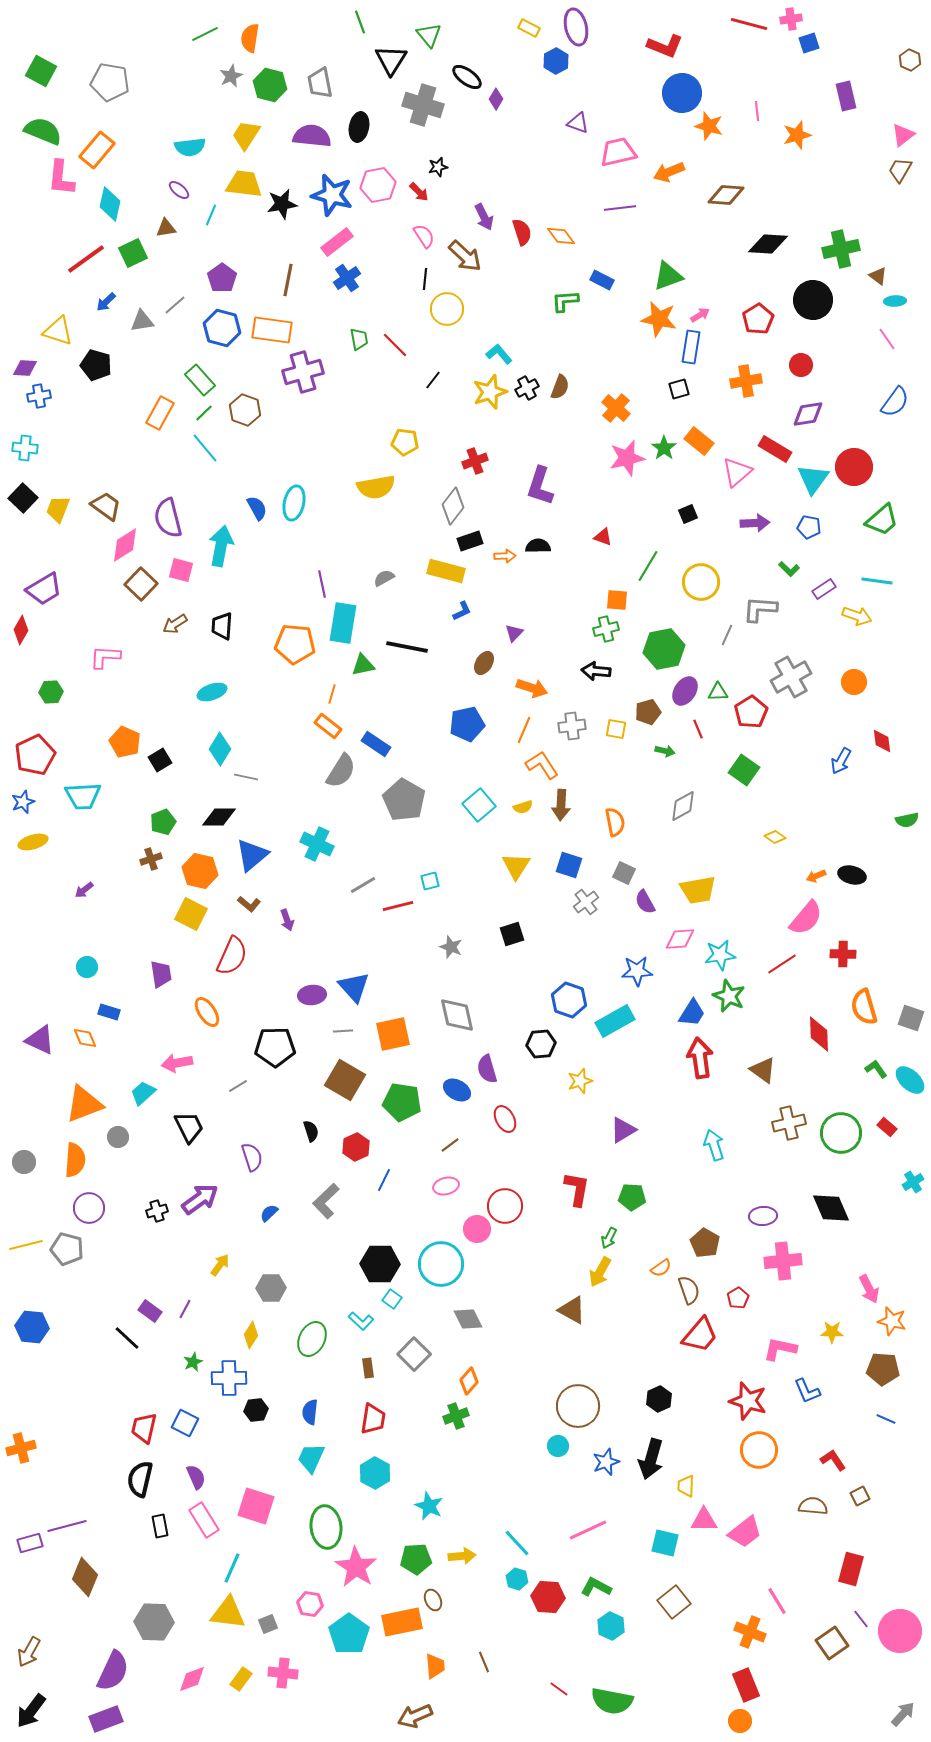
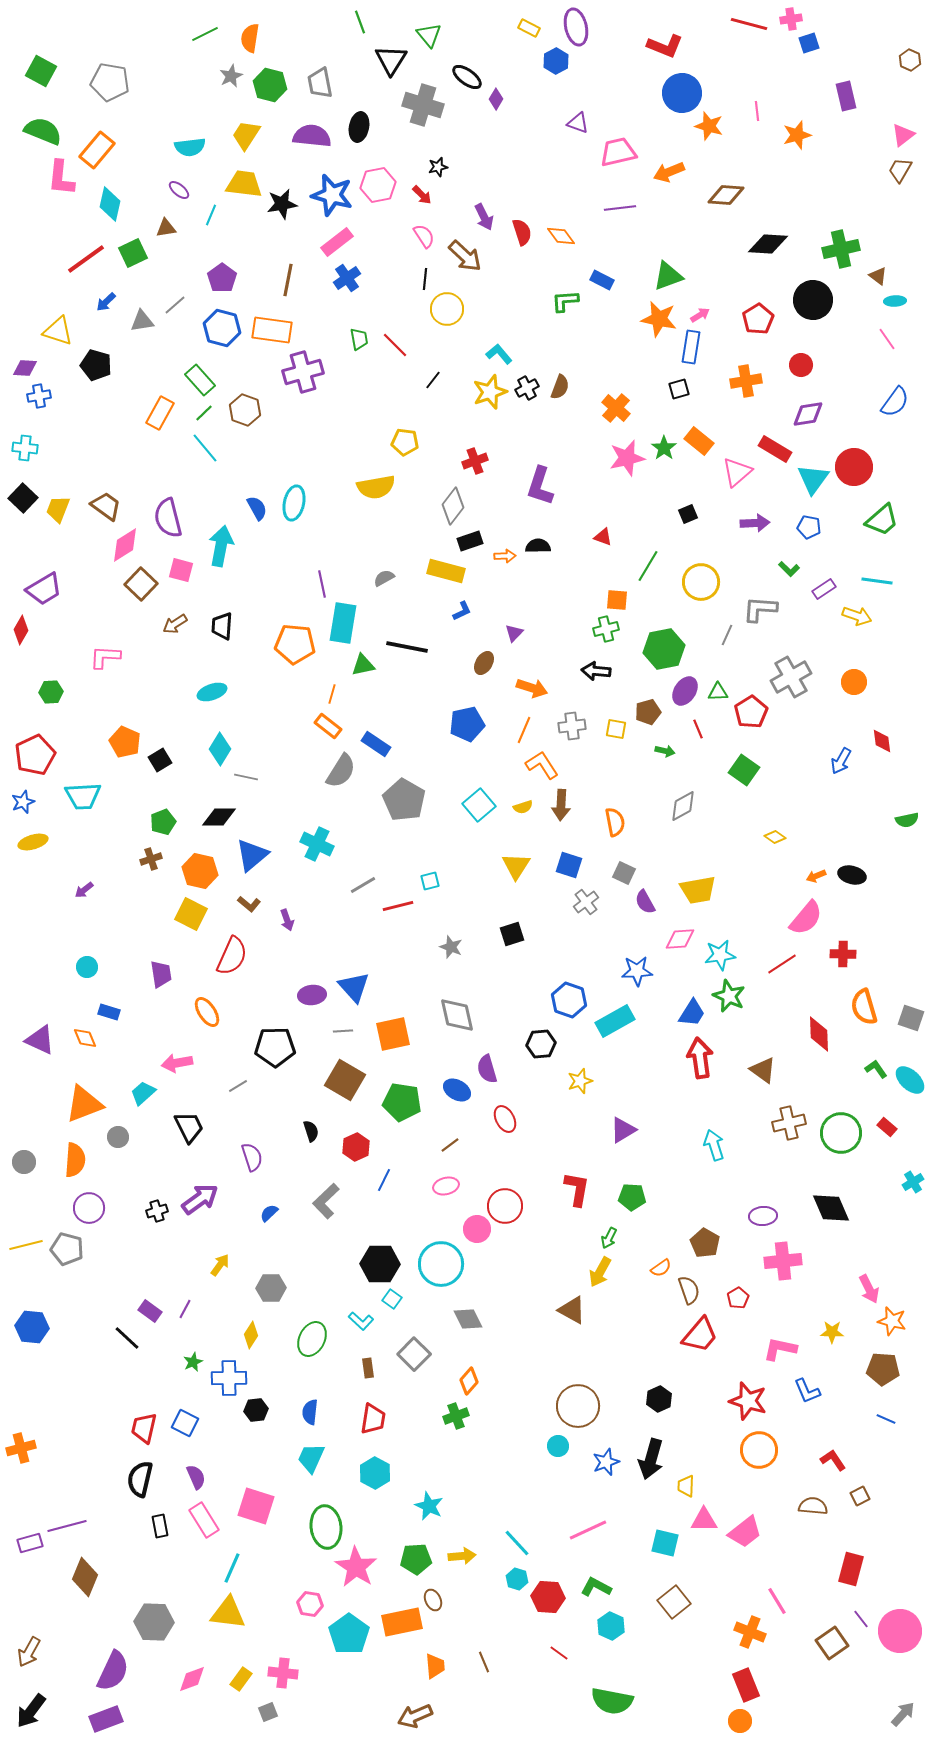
red arrow at (419, 192): moved 3 px right, 3 px down
gray square at (268, 1624): moved 88 px down
red line at (559, 1689): moved 36 px up
